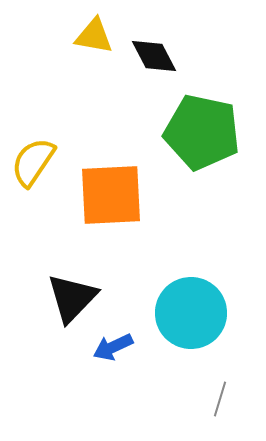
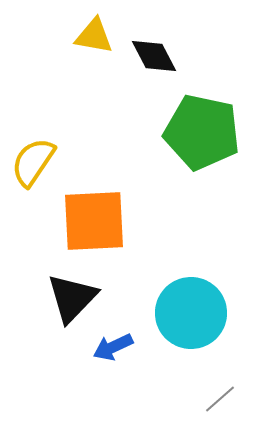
orange square: moved 17 px left, 26 px down
gray line: rotated 32 degrees clockwise
